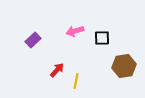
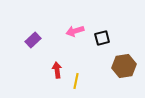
black square: rotated 14 degrees counterclockwise
red arrow: rotated 49 degrees counterclockwise
